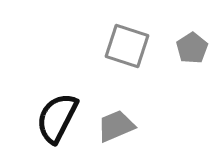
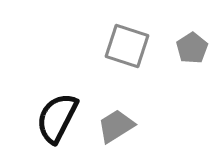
gray trapezoid: rotated 9 degrees counterclockwise
